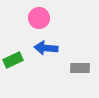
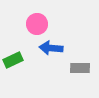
pink circle: moved 2 px left, 6 px down
blue arrow: moved 5 px right
